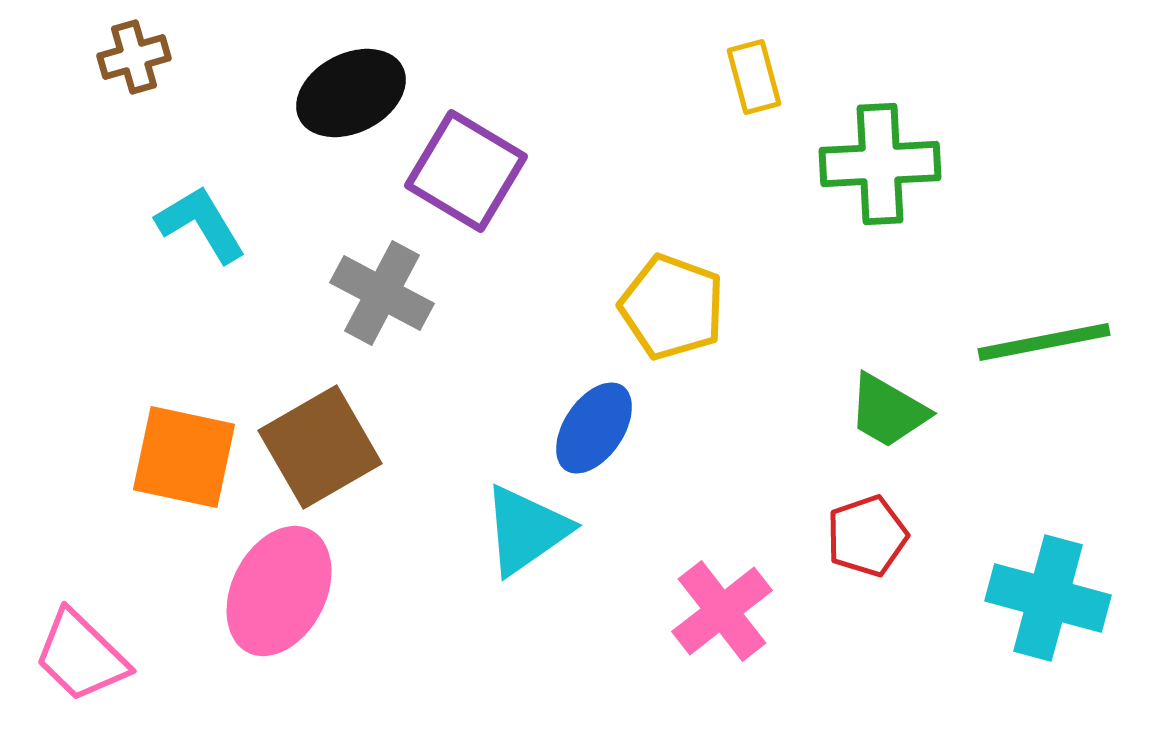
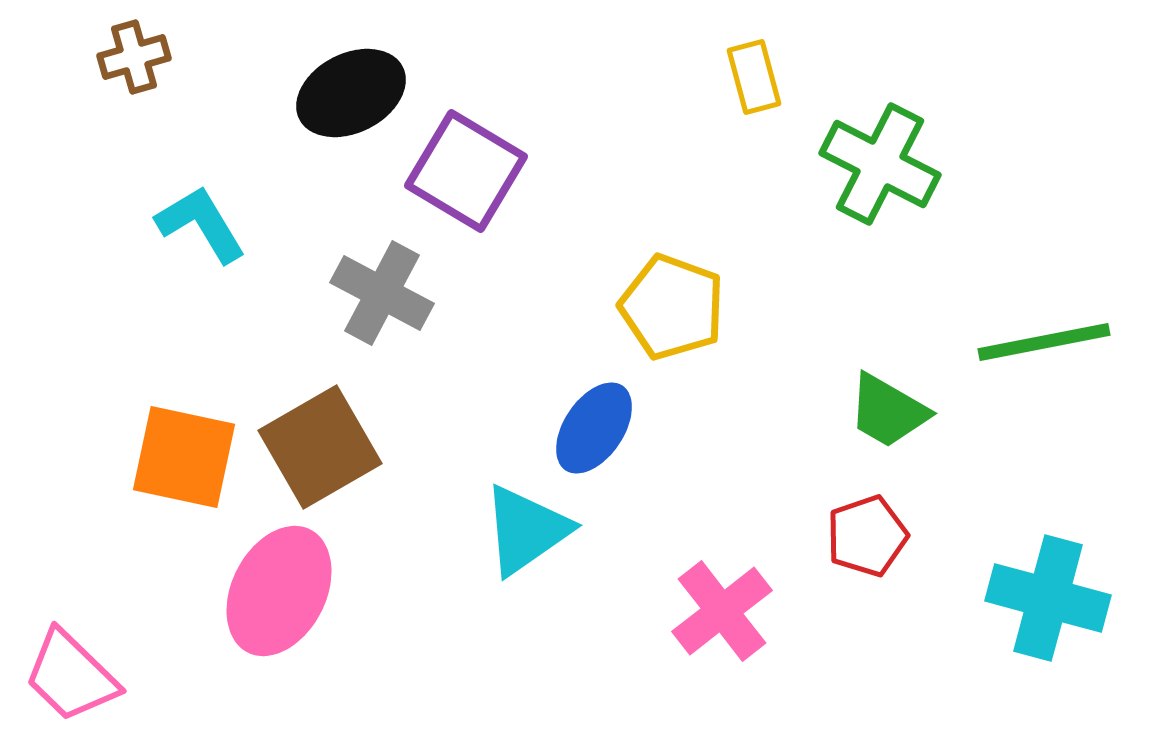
green cross: rotated 30 degrees clockwise
pink trapezoid: moved 10 px left, 20 px down
